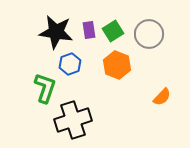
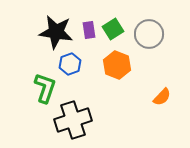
green square: moved 2 px up
